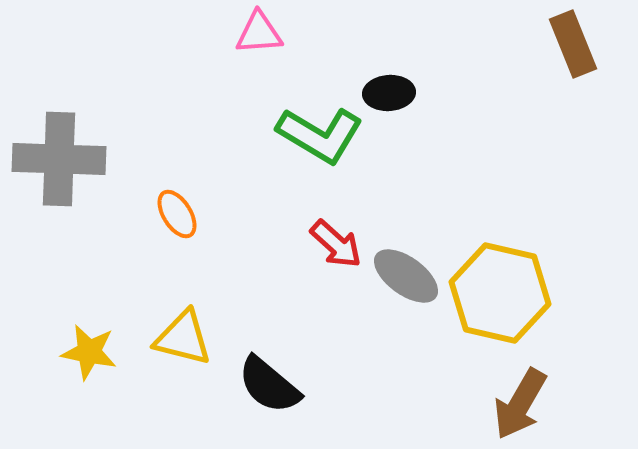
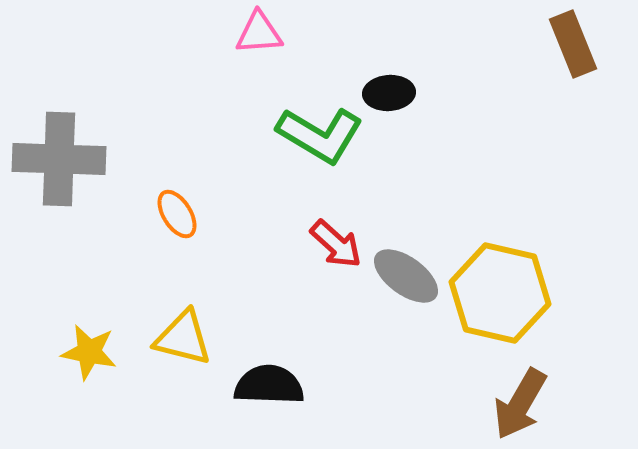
black semicircle: rotated 142 degrees clockwise
